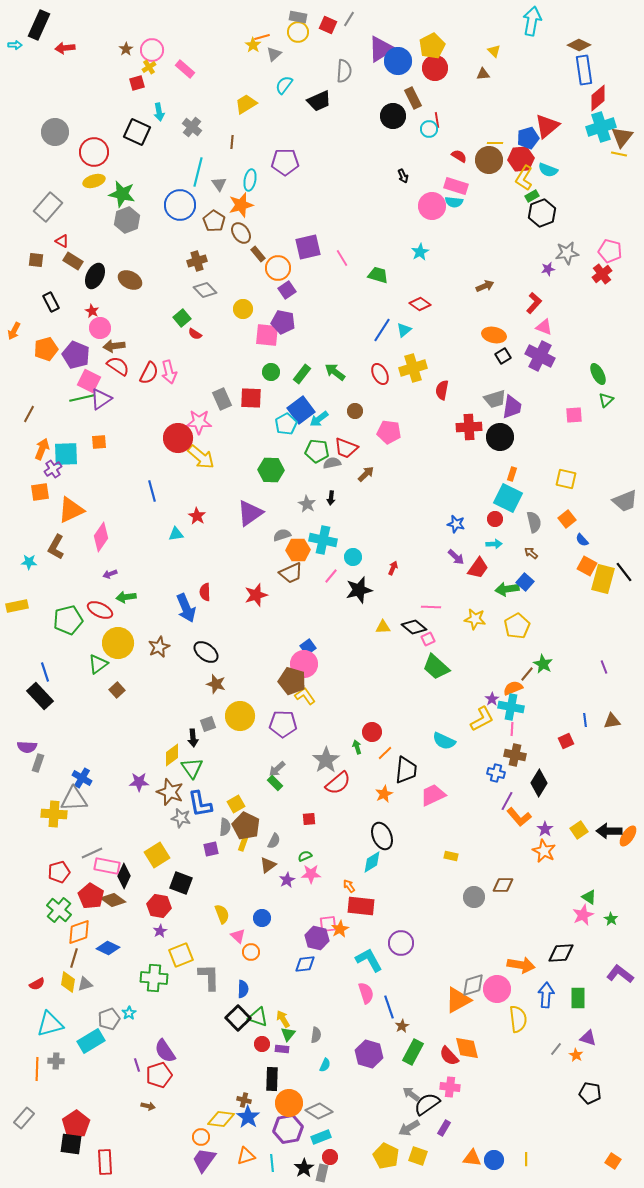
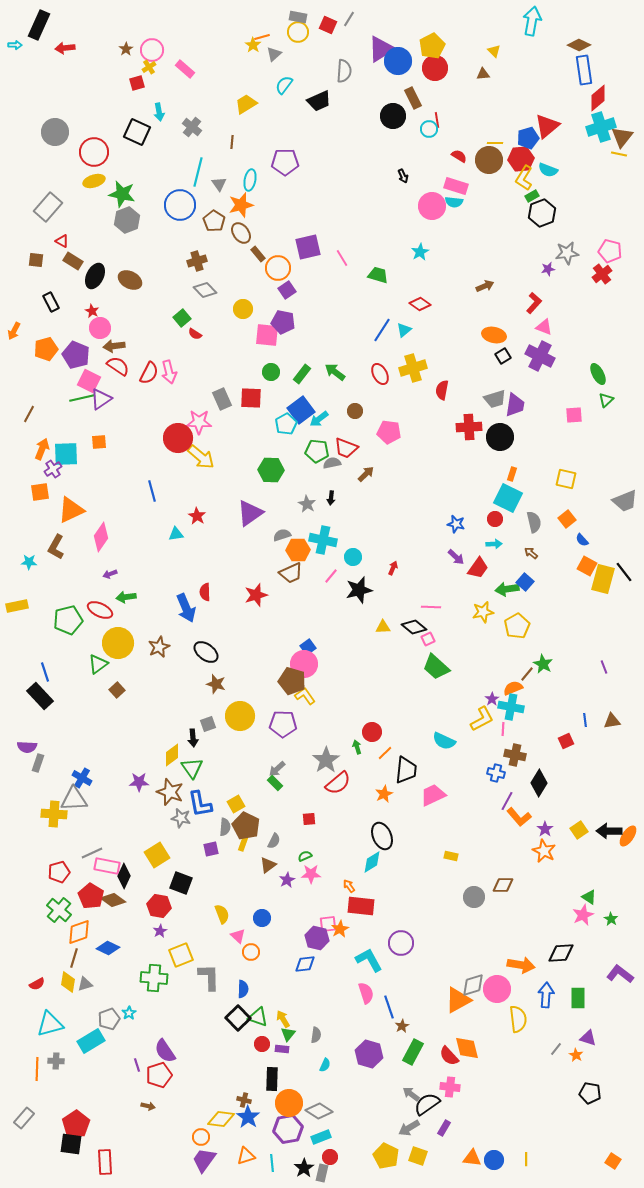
purple trapezoid at (512, 407): moved 3 px right, 2 px up
yellow star at (475, 619): moved 8 px right, 7 px up; rotated 20 degrees counterclockwise
pink line at (512, 729): moved 9 px left
